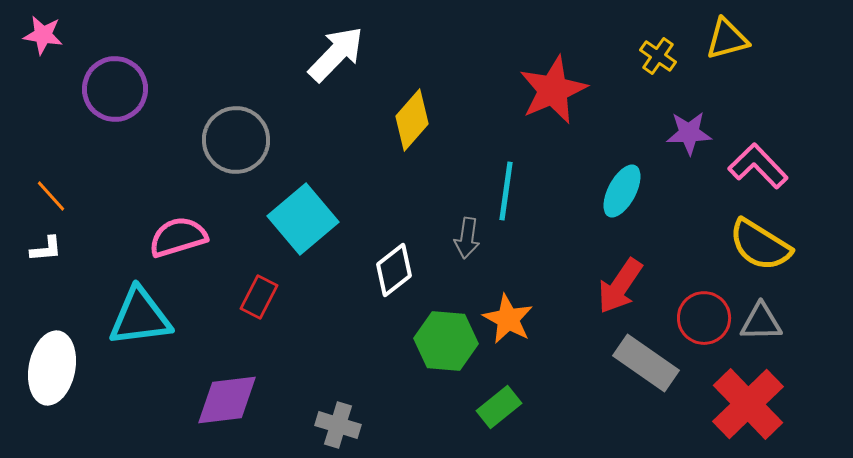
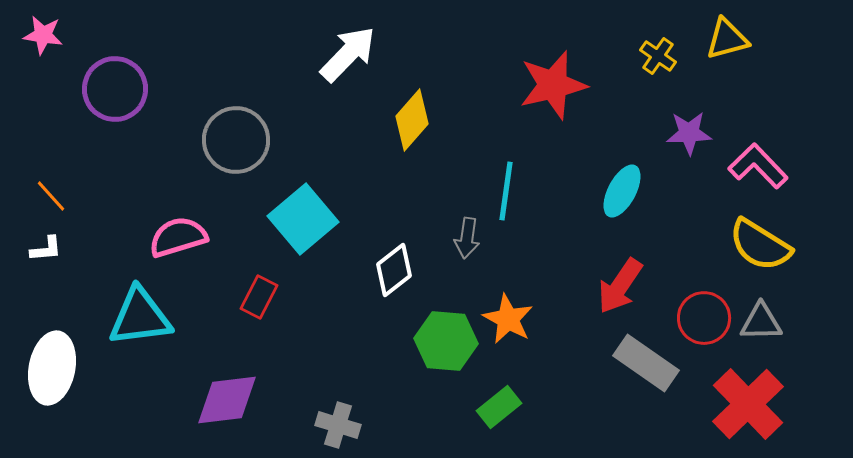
white arrow: moved 12 px right
red star: moved 5 px up; rotated 10 degrees clockwise
